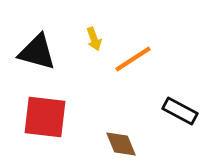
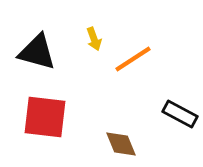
black rectangle: moved 3 px down
